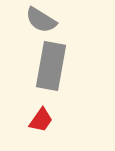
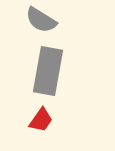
gray rectangle: moved 3 px left, 5 px down
